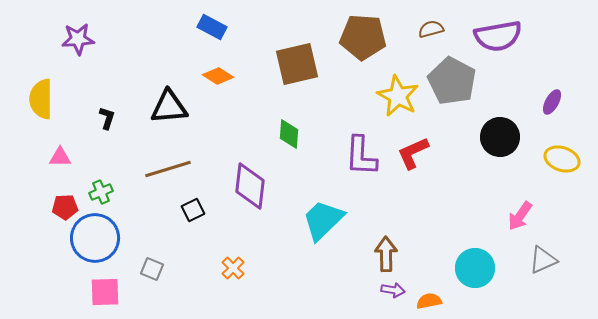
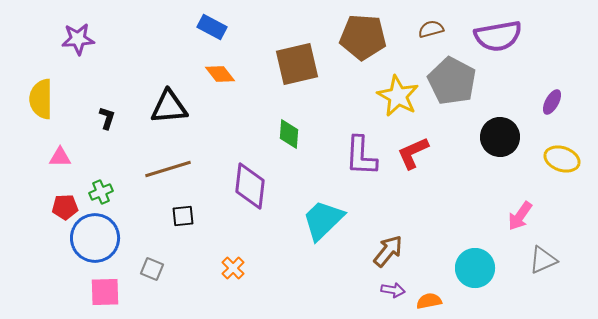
orange diamond: moved 2 px right, 2 px up; rotated 20 degrees clockwise
black square: moved 10 px left, 6 px down; rotated 20 degrees clockwise
brown arrow: moved 2 px right, 3 px up; rotated 40 degrees clockwise
